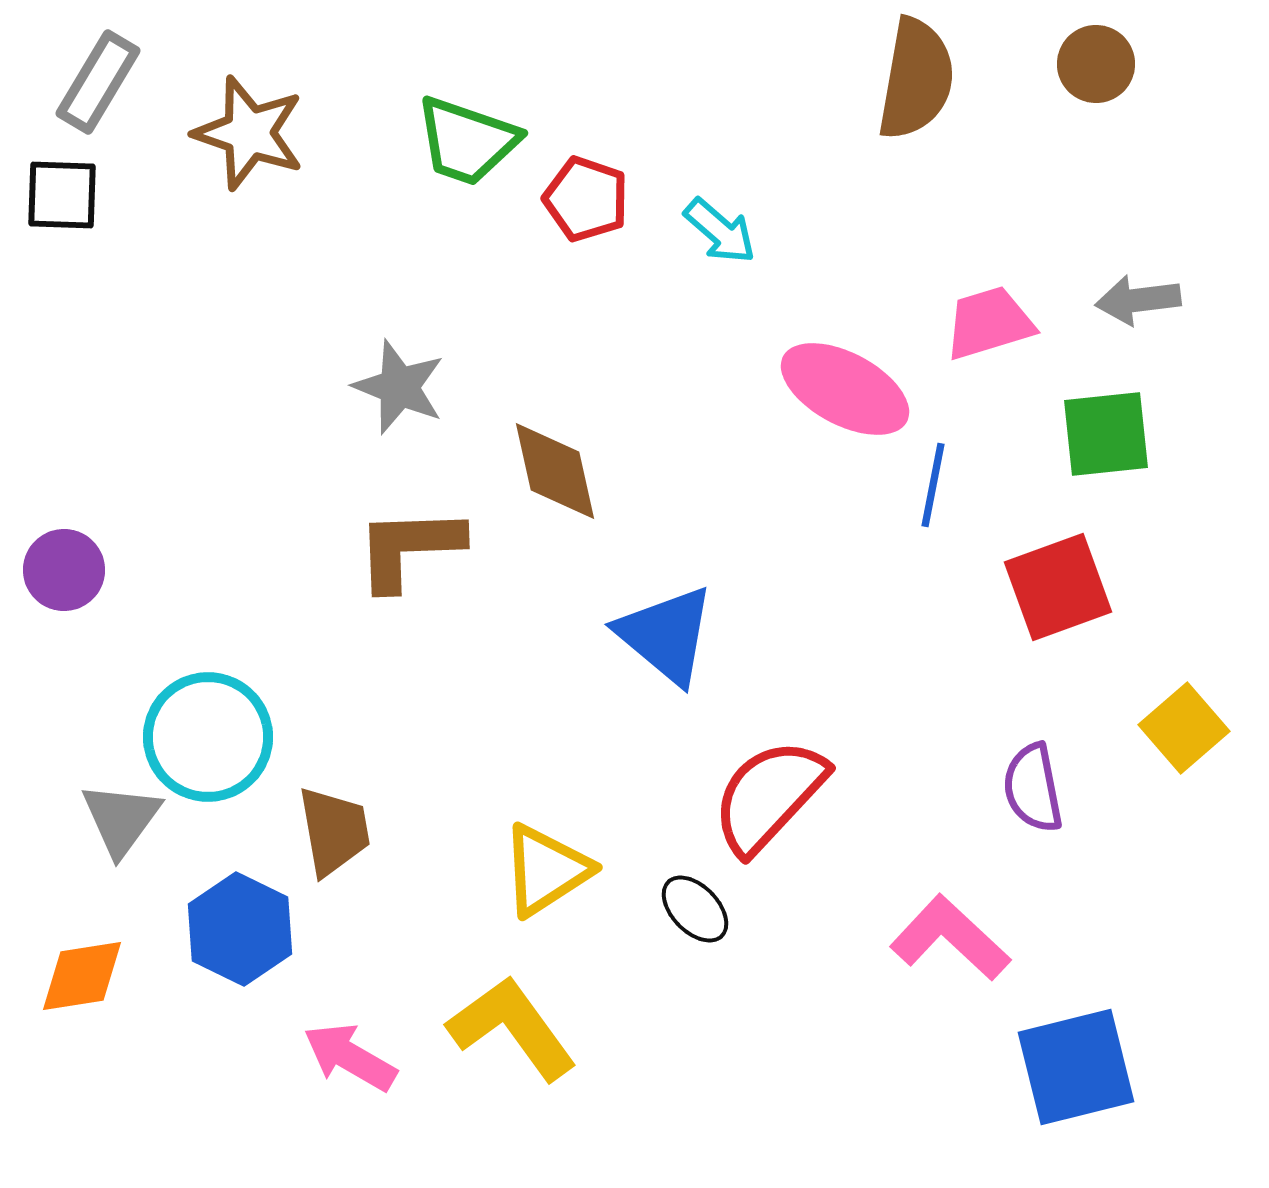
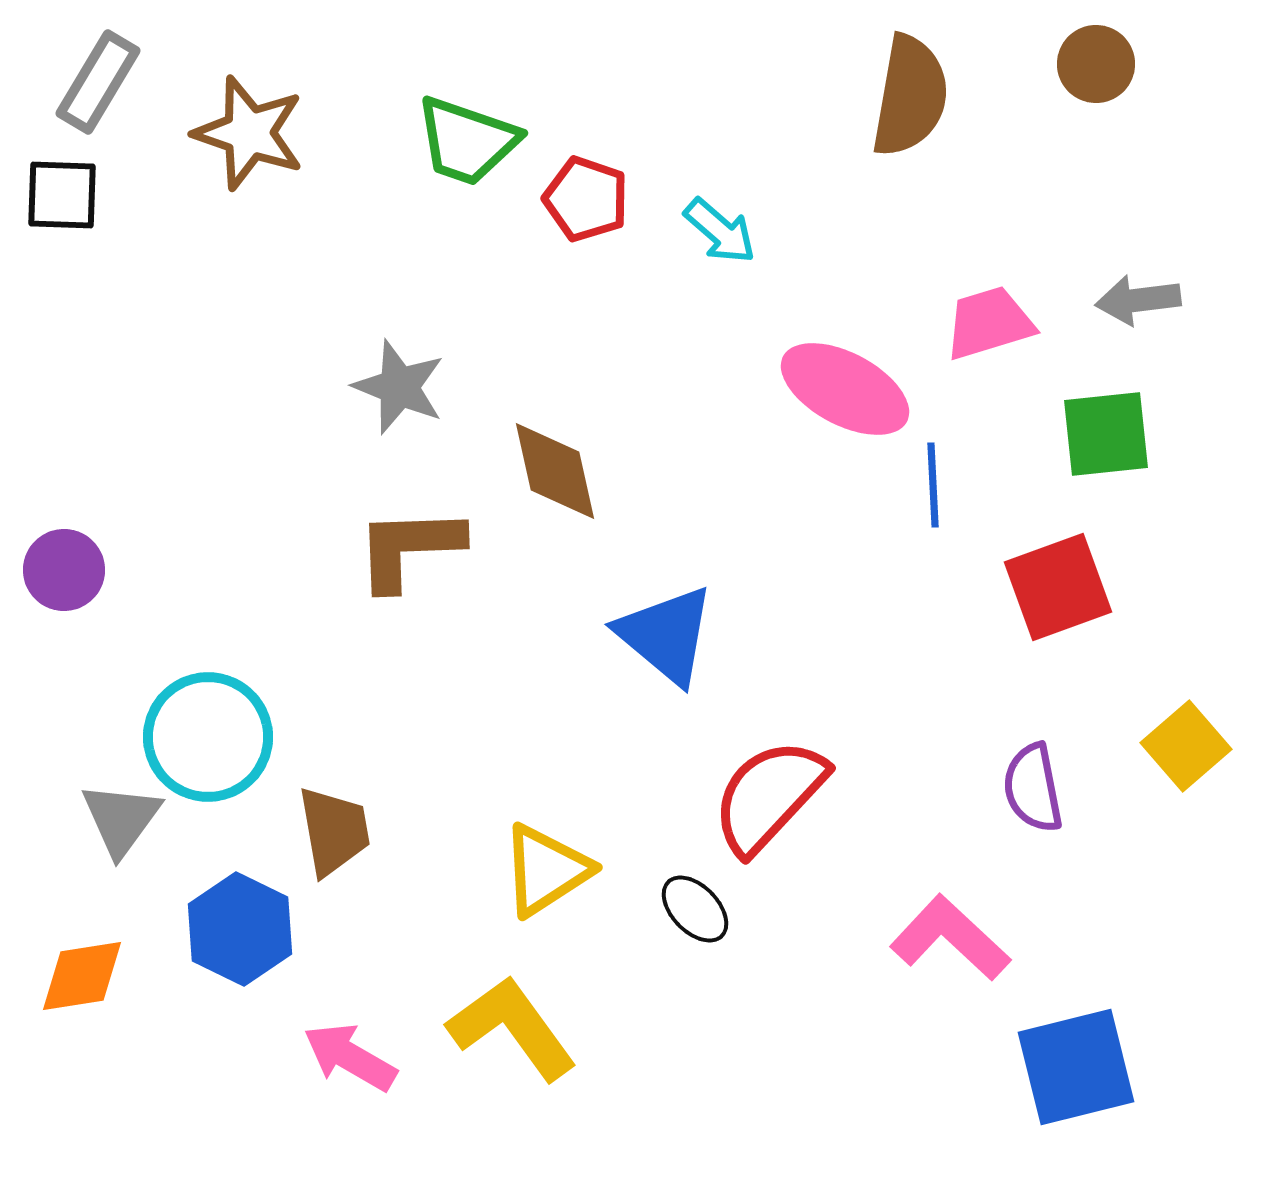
brown semicircle: moved 6 px left, 17 px down
blue line: rotated 14 degrees counterclockwise
yellow square: moved 2 px right, 18 px down
